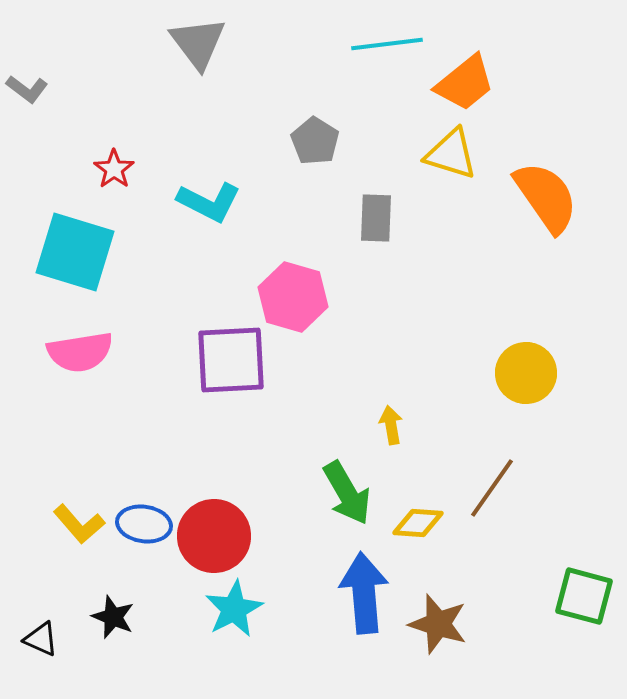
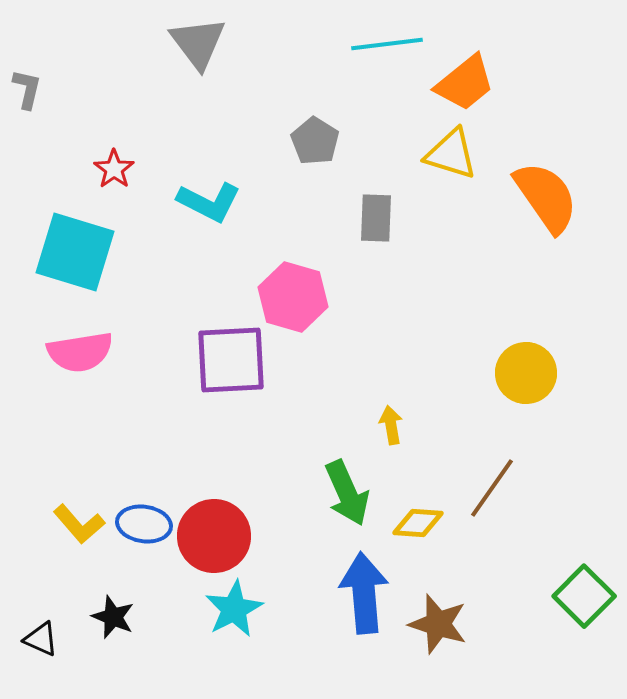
gray L-shape: rotated 114 degrees counterclockwise
green arrow: rotated 6 degrees clockwise
green square: rotated 30 degrees clockwise
